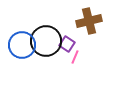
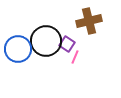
blue circle: moved 4 px left, 4 px down
